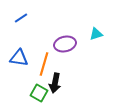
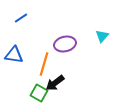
cyan triangle: moved 6 px right, 2 px down; rotated 32 degrees counterclockwise
blue triangle: moved 5 px left, 3 px up
black arrow: rotated 42 degrees clockwise
